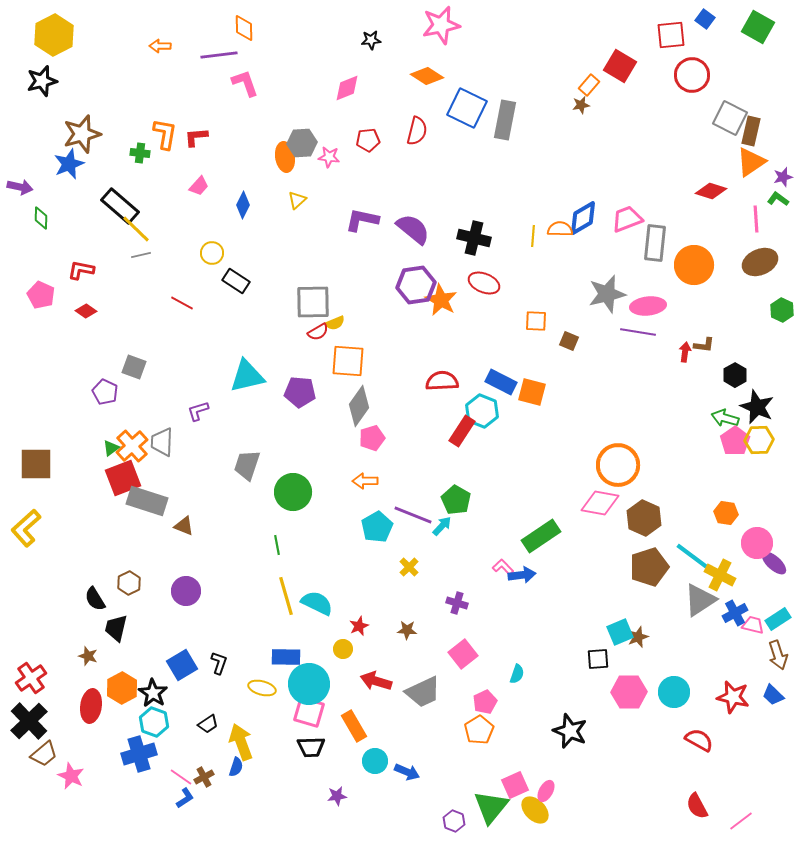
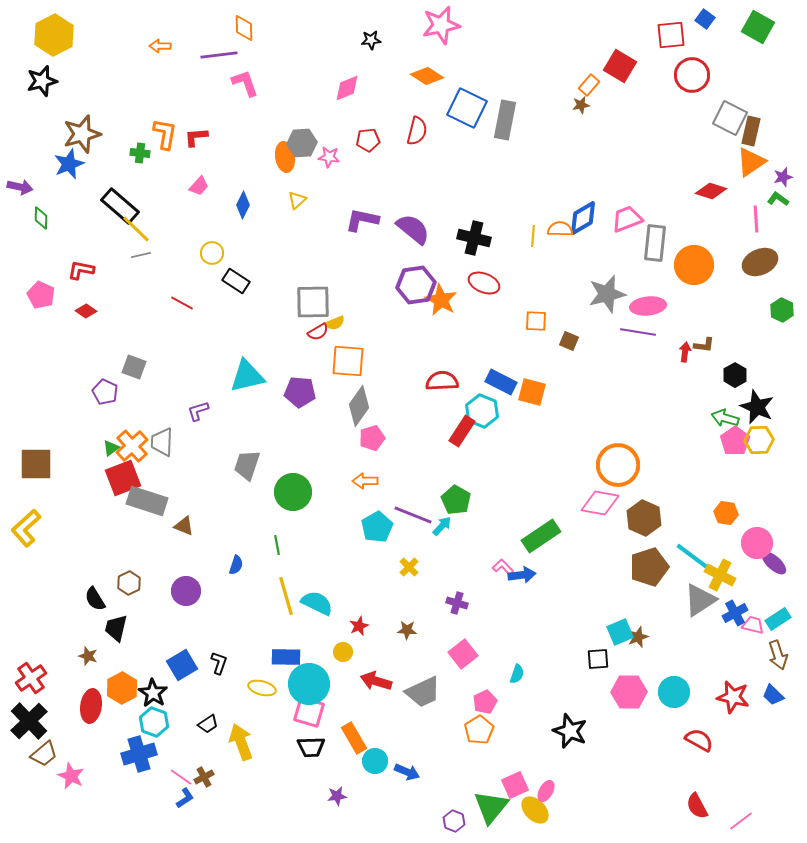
yellow circle at (343, 649): moved 3 px down
orange rectangle at (354, 726): moved 12 px down
blue semicircle at (236, 767): moved 202 px up
